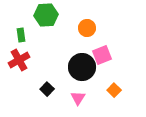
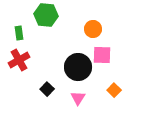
green hexagon: rotated 10 degrees clockwise
orange circle: moved 6 px right, 1 px down
green rectangle: moved 2 px left, 2 px up
pink square: rotated 24 degrees clockwise
black circle: moved 4 px left
